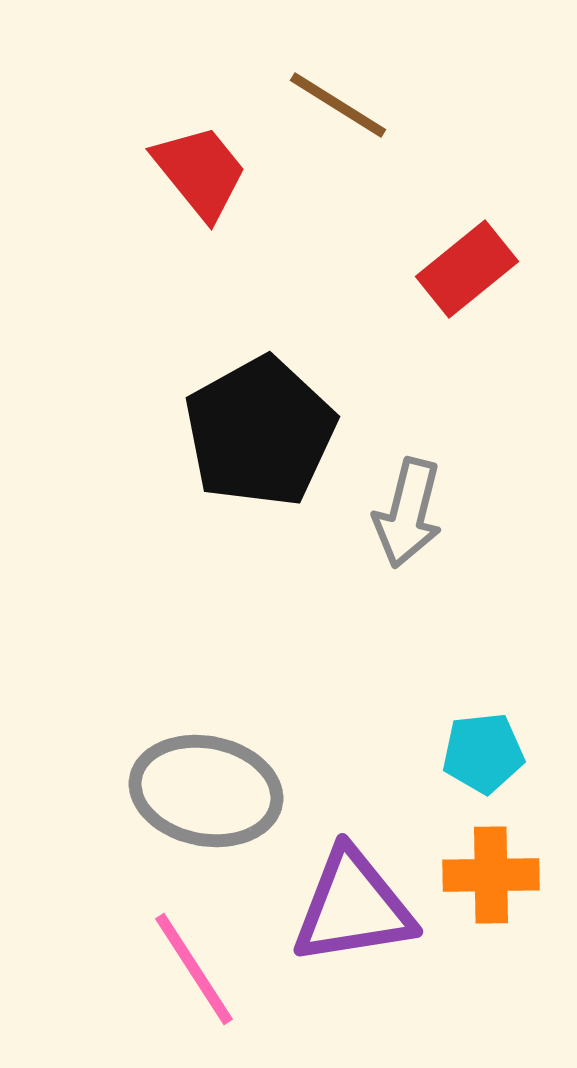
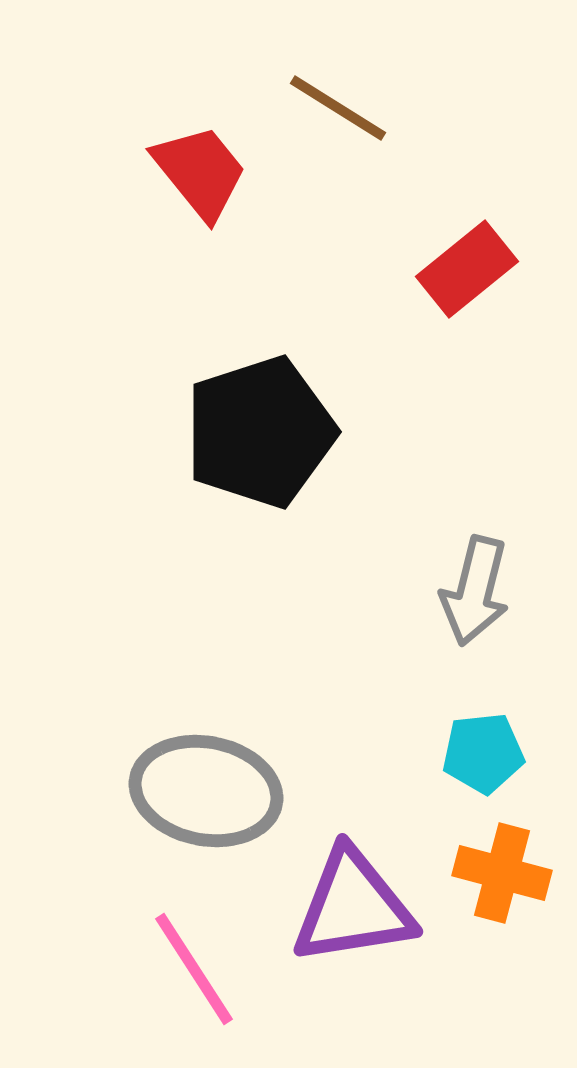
brown line: moved 3 px down
black pentagon: rotated 11 degrees clockwise
gray arrow: moved 67 px right, 78 px down
orange cross: moved 11 px right, 2 px up; rotated 16 degrees clockwise
